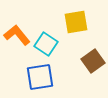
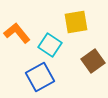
orange L-shape: moved 2 px up
cyan square: moved 4 px right, 1 px down
blue square: rotated 20 degrees counterclockwise
